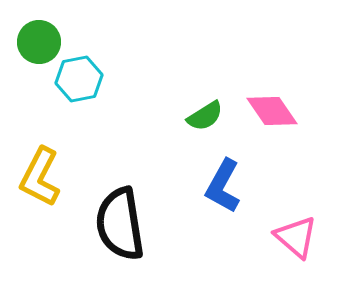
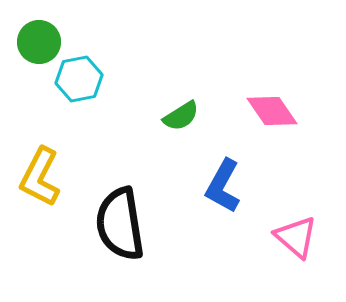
green semicircle: moved 24 px left
